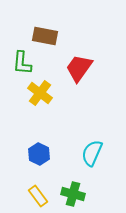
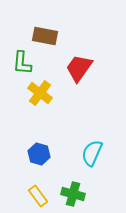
blue hexagon: rotated 10 degrees counterclockwise
